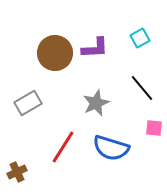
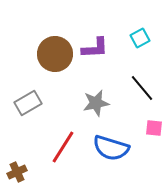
brown circle: moved 1 px down
gray star: rotated 12 degrees clockwise
